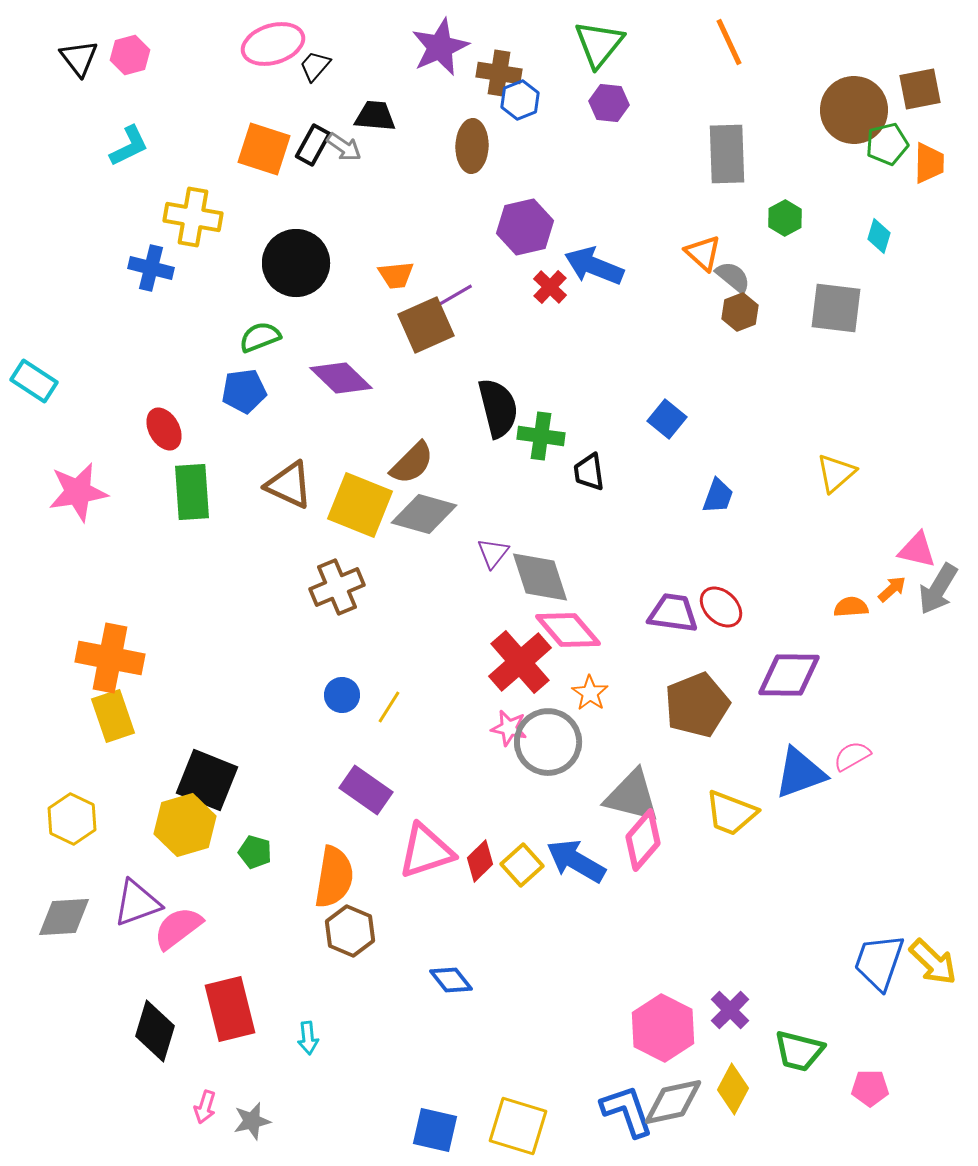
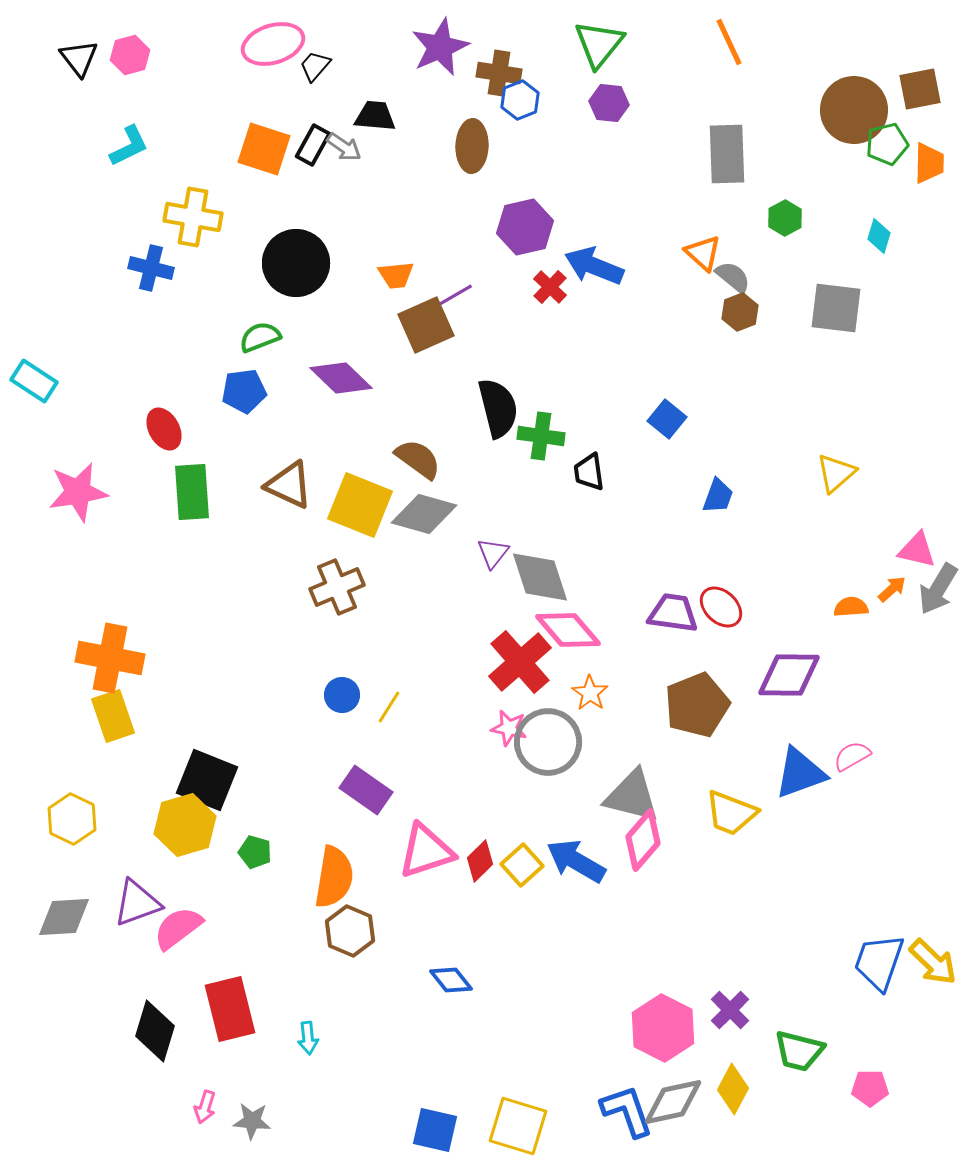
brown semicircle at (412, 463): moved 6 px right, 4 px up; rotated 99 degrees counterclockwise
gray star at (252, 1121): rotated 18 degrees clockwise
